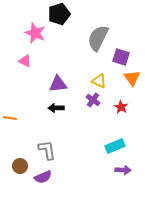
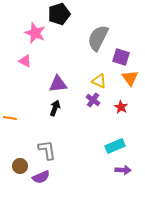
orange triangle: moved 2 px left
black arrow: moved 1 px left; rotated 112 degrees clockwise
purple semicircle: moved 2 px left
